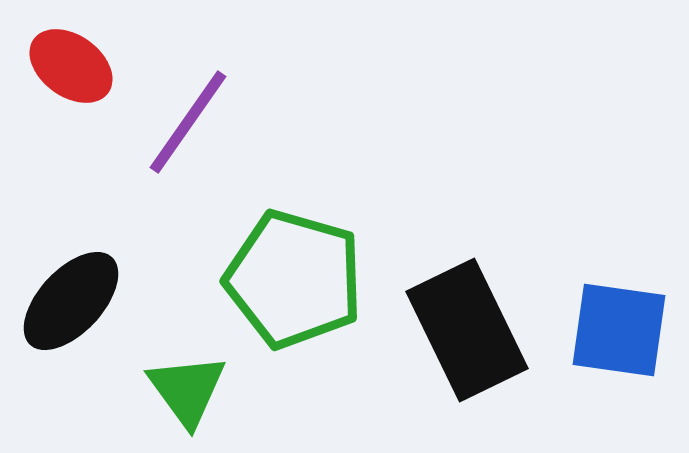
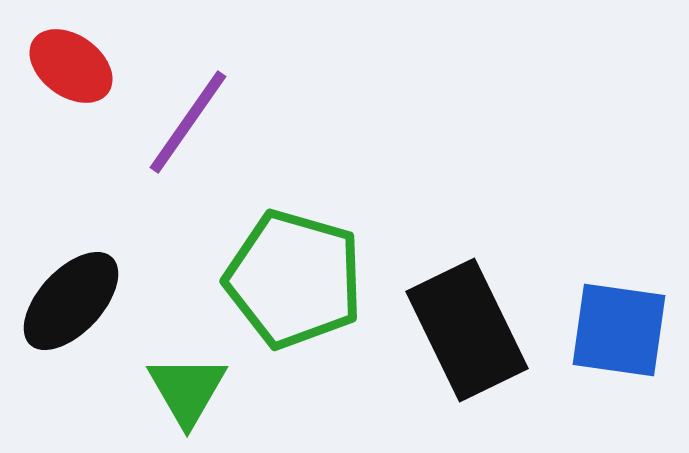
green triangle: rotated 6 degrees clockwise
